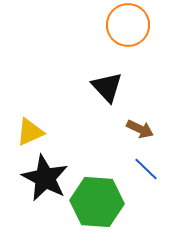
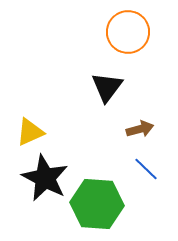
orange circle: moved 7 px down
black triangle: rotated 20 degrees clockwise
brown arrow: rotated 40 degrees counterclockwise
green hexagon: moved 2 px down
